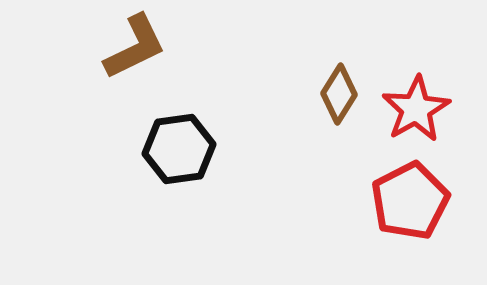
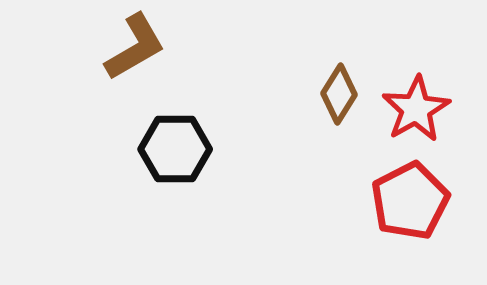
brown L-shape: rotated 4 degrees counterclockwise
black hexagon: moved 4 px left; rotated 8 degrees clockwise
